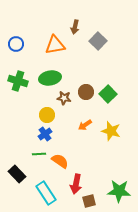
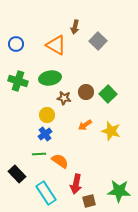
orange triangle: moved 1 px right; rotated 40 degrees clockwise
